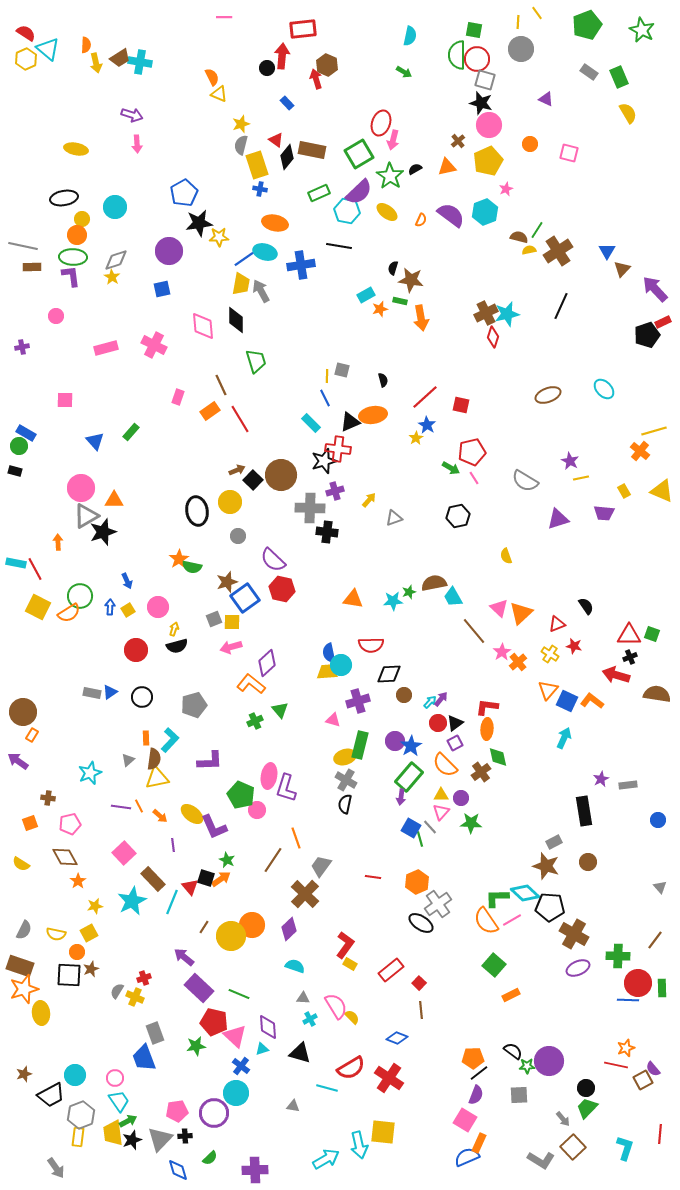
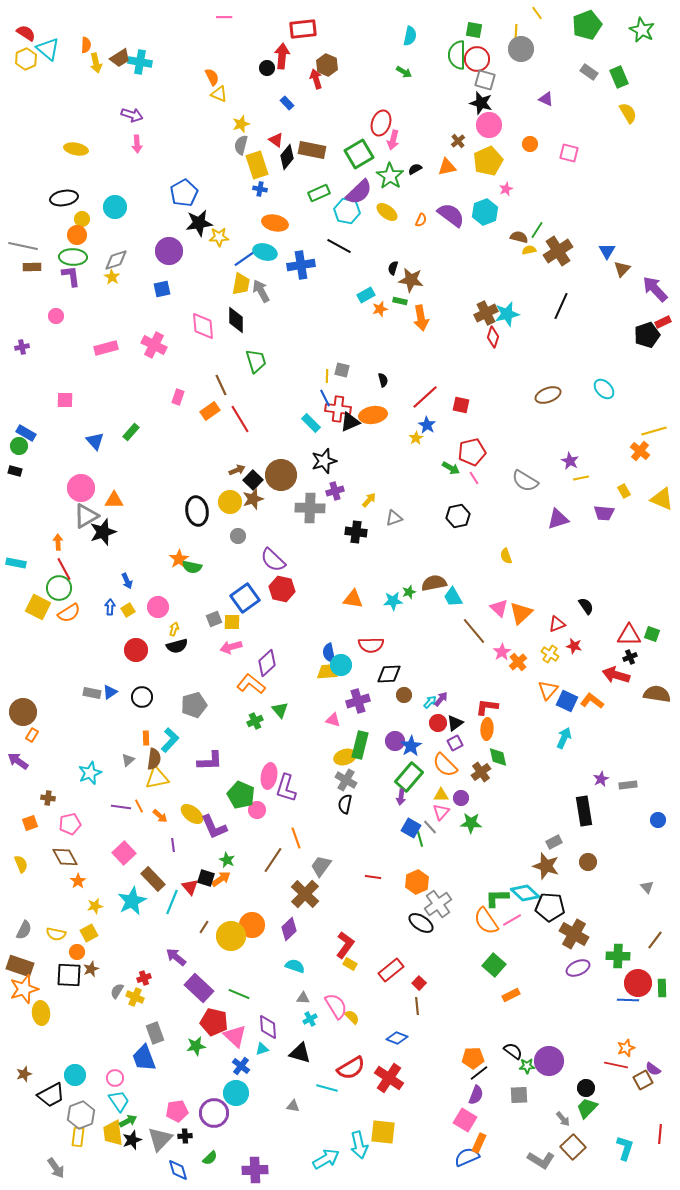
yellow line at (518, 22): moved 2 px left, 9 px down
black line at (339, 246): rotated 20 degrees clockwise
red cross at (338, 449): moved 40 px up
yellow triangle at (662, 491): moved 8 px down
black cross at (327, 532): moved 29 px right
red line at (35, 569): moved 29 px right
brown star at (227, 582): moved 26 px right, 83 px up
green circle at (80, 596): moved 21 px left, 8 px up
yellow semicircle at (21, 864): rotated 144 degrees counterclockwise
gray triangle at (660, 887): moved 13 px left
purple arrow at (184, 957): moved 8 px left
brown line at (421, 1010): moved 4 px left, 4 px up
purple semicircle at (653, 1069): rotated 14 degrees counterclockwise
